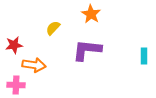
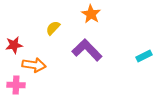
purple L-shape: rotated 40 degrees clockwise
cyan rectangle: rotated 63 degrees clockwise
